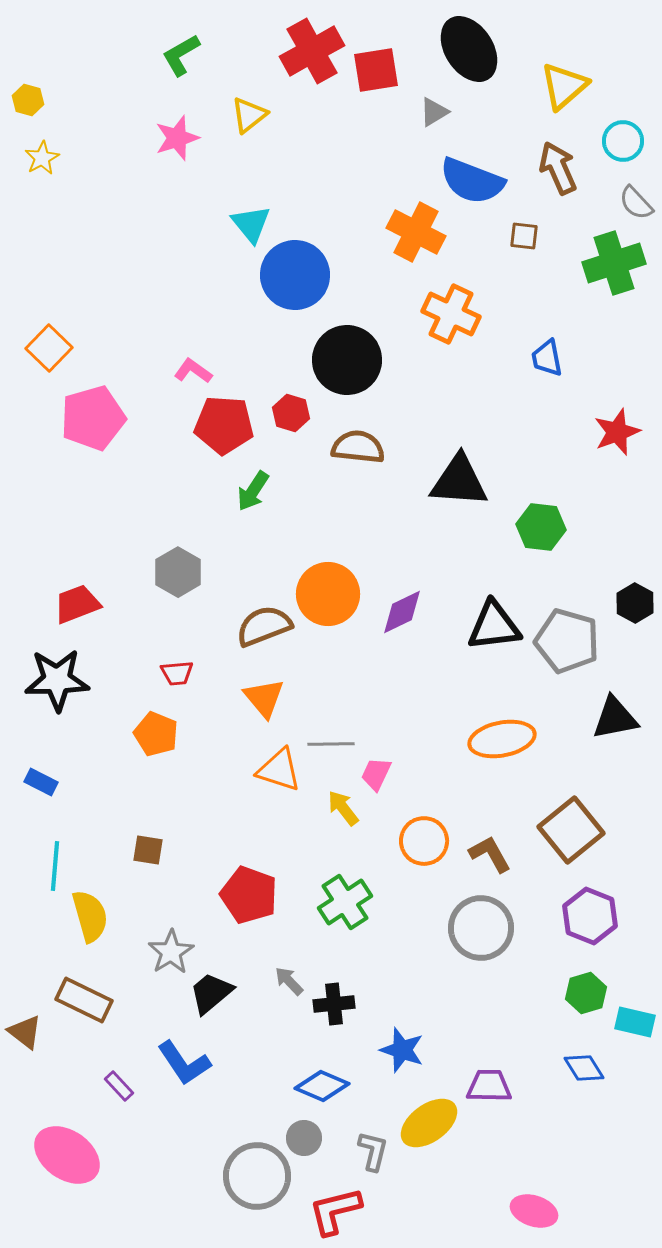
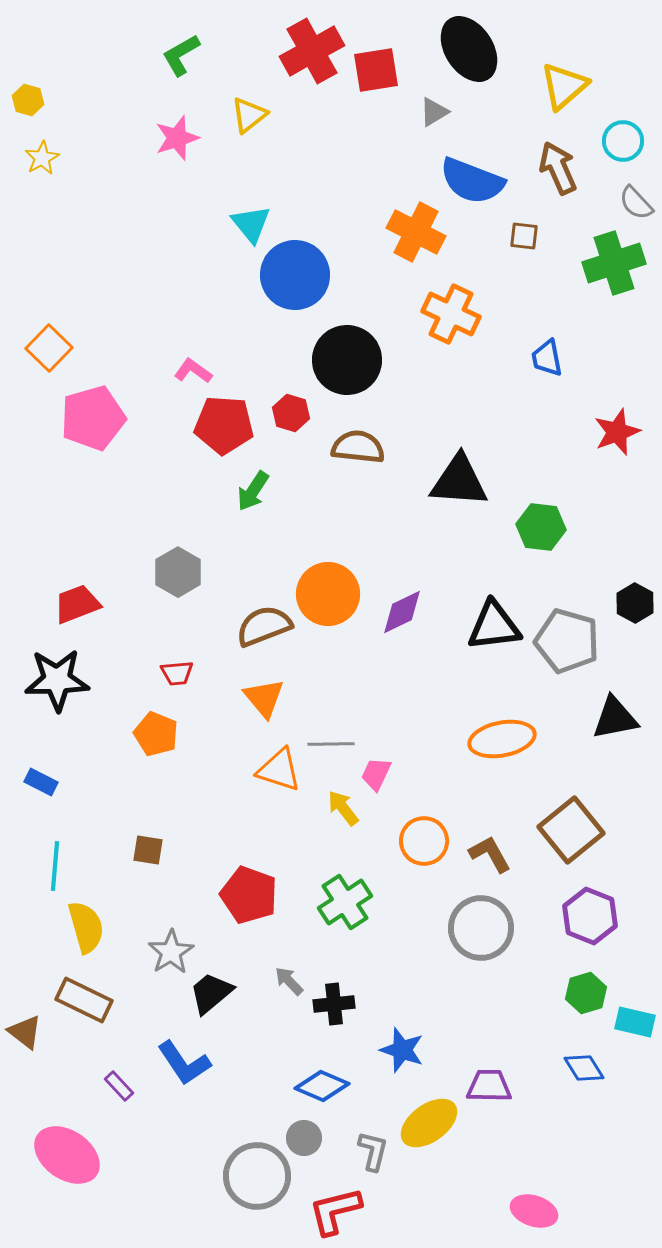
yellow semicircle at (90, 916): moved 4 px left, 11 px down
